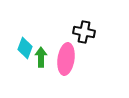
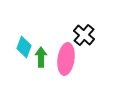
black cross: moved 3 px down; rotated 30 degrees clockwise
cyan diamond: moved 1 px left, 1 px up
